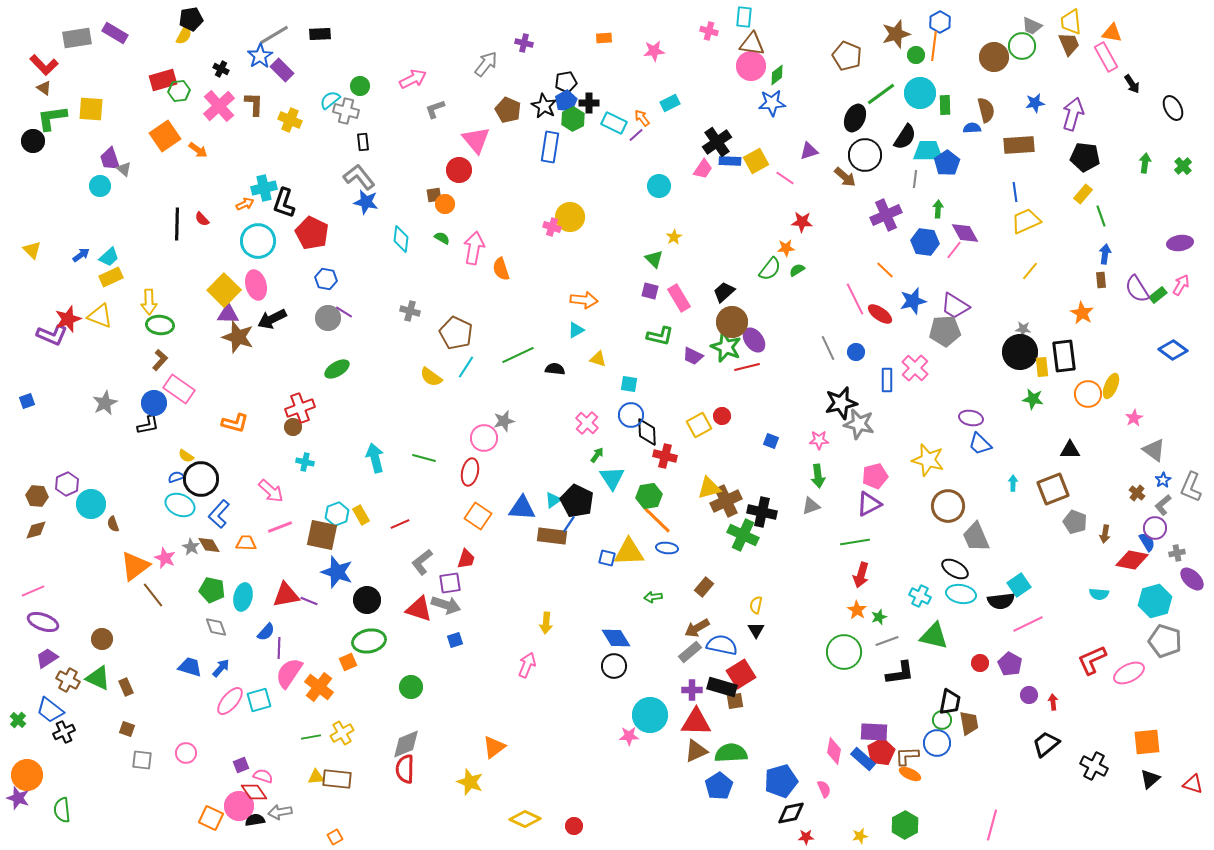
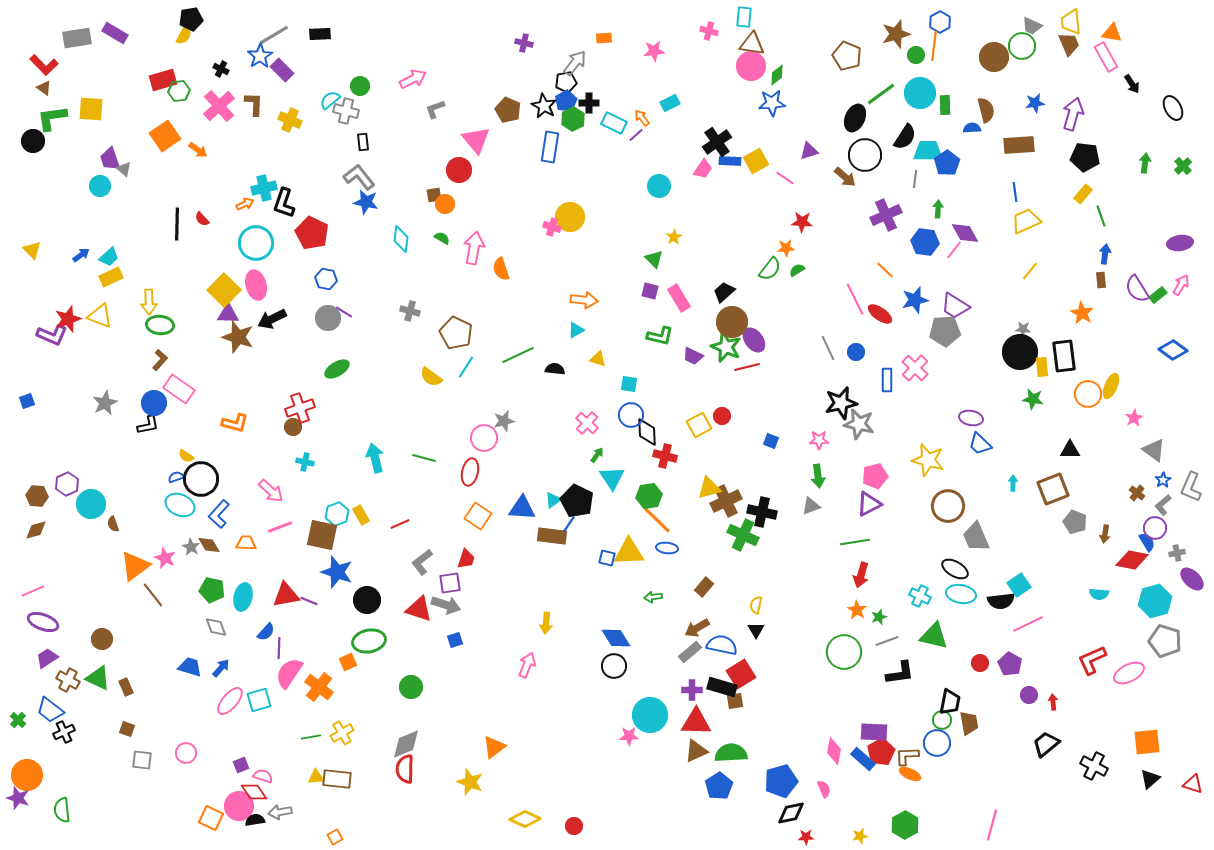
gray arrow at (486, 64): moved 89 px right, 1 px up
cyan circle at (258, 241): moved 2 px left, 2 px down
blue star at (913, 301): moved 2 px right, 1 px up
